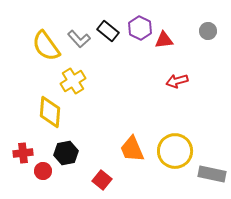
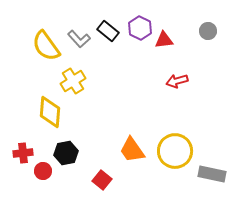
orange trapezoid: moved 1 px down; rotated 12 degrees counterclockwise
